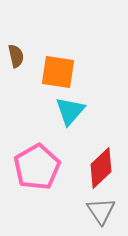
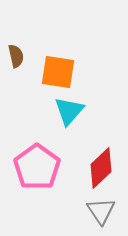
cyan triangle: moved 1 px left
pink pentagon: rotated 6 degrees counterclockwise
